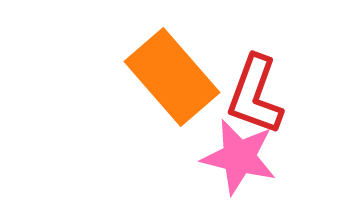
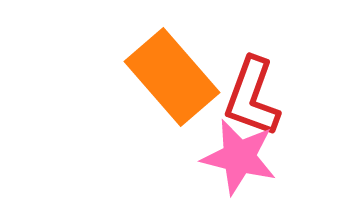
red L-shape: moved 3 px left, 2 px down
